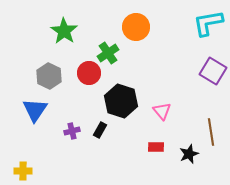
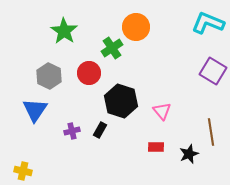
cyan L-shape: rotated 32 degrees clockwise
green cross: moved 4 px right, 5 px up
yellow cross: rotated 12 degrees clockwise
